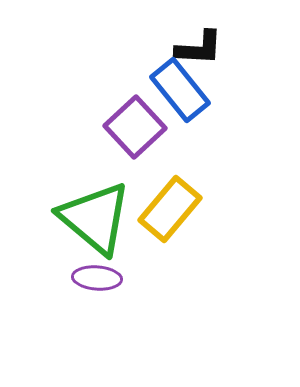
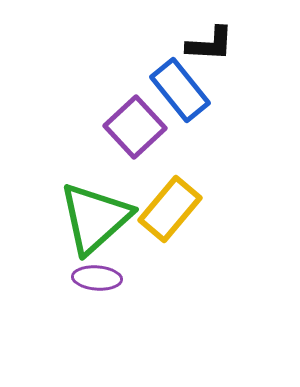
black L-shape: moved 11 px right, 4 px up
green triangle: rotated 38 degrees clockwise
